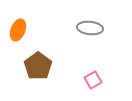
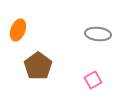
gray ellipse: moved 8 px right, 6 px down
